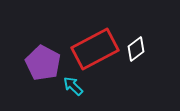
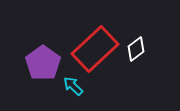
red rectangle: rotated 15 degrees counterclockwise
purple pentagon: rotated 8 degrees clockwise
